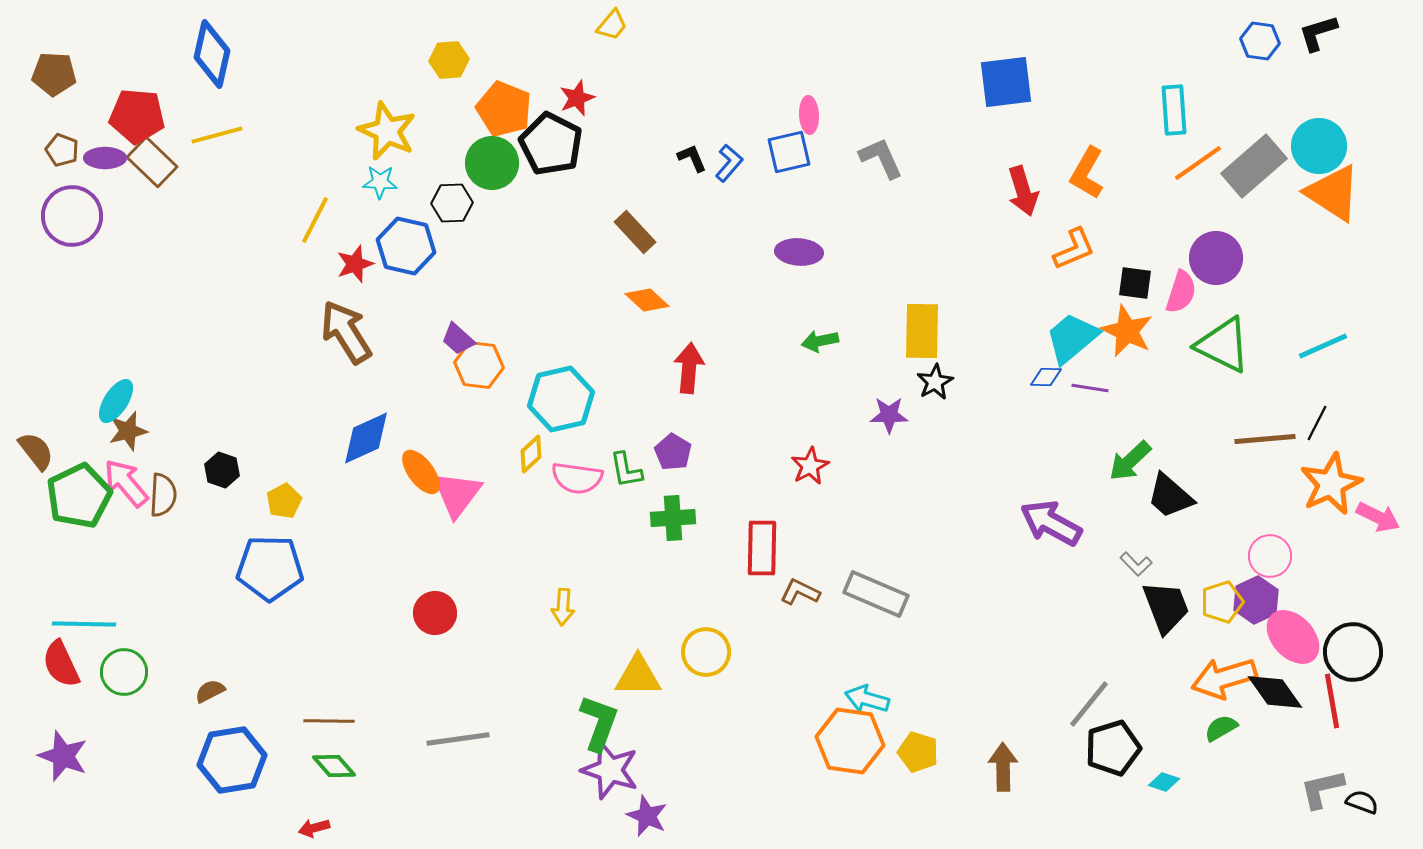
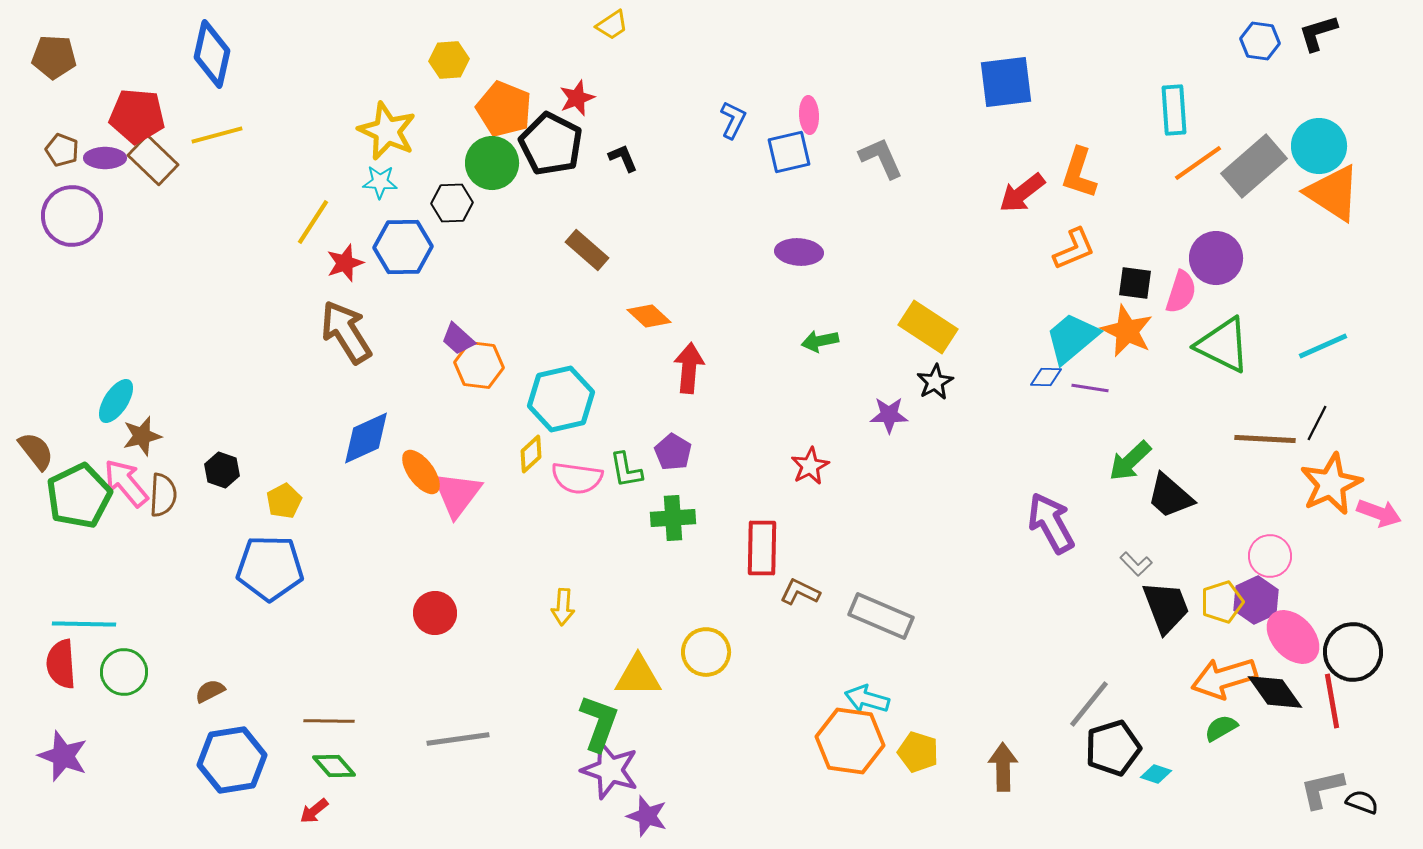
yellow trapezoid at (612, 25): rotated 16 degrees clockwise
brown pentagon at (54, 74): moved 17 px up
black L-shape at (692, 158): moved 69 px left
brown rectangle at (152, 162): moved 1 px right, 2 px up
blue L-shape at (729, 163): moved 4 px right, 43 px up; rotated 15 degrees counterclockwise
orange L-shape at (1087, 173): moved 8 px left; rotated 12 degrees counterclockwise
red arrow at (1023, 191): moved 1 px left, 2 px down; rotated 69 degrees clockwise
yellow line at (315, 220): moved 2 px left, 2 px down; rotated 6 degrees clockwise
brown rectangle at (635, 232): moved 48 px left, 18 px down; rotated 6 degrees counterclockwise
blue hexagon at (406, 246): moved 3 px left, 1 px down; rotated 14 degrees counterclockwise
red star at (355, 264): moved 10 px left, 1 px up
orange diamond at (647, 300): moved 2 px right, 16 px down
yellow rectangle at (922, 331): moved 6 px right, 4 px up; rotated 58 degrees counterclockwise
brown star at (128, 431): moved 14 px right, 5 px down
brown line at (1265, 439): rotated 8 degrees clockwise
pink arrow at (1378, 517): moved 1 px right, 4 px up; rotated 6 degrees counterclockwise
purple arrow at (1051, 523): rotated 32 degrees clockwise
gray rectangle at (876, 594): moved 5 px right, 22 px down
red semicircle at (61, 664): rotated 21 degrees clockwise
cyan diamond at (1164, 782): moved 8 px left, 8 px up
purple star at (647, 816): rotated 6 degrees counterclockwise
red arrow at (314, 828): moved 17 px up; rotated 24 degrees counterclockwise
